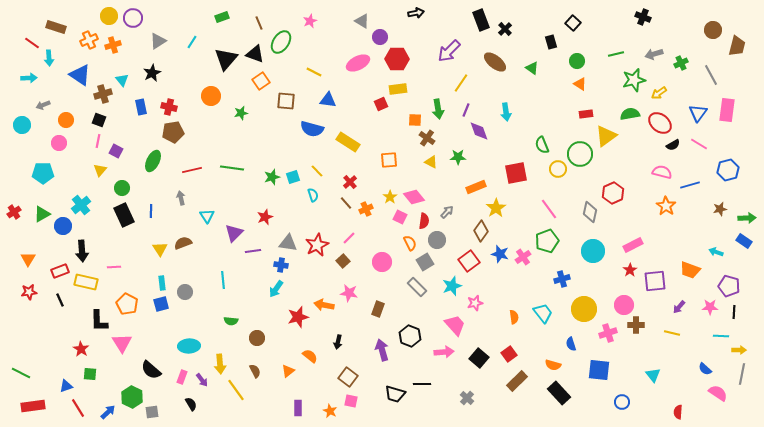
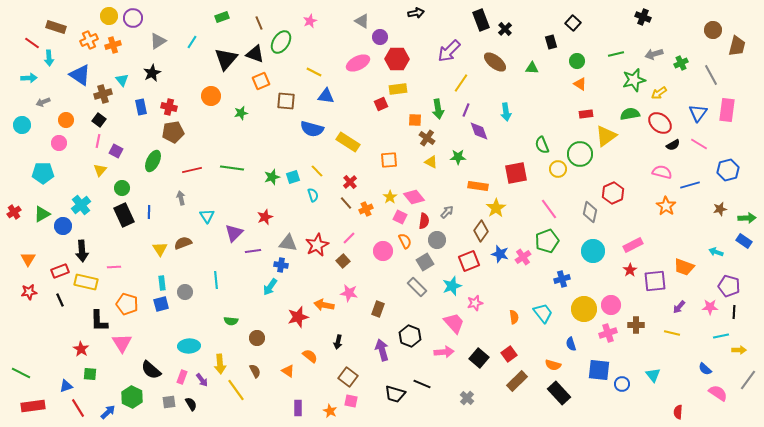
green triangle at (532, 68): rotated 32 degrees counterclockwise
orange square at (261, 81): rotated 12 degrees clockwise
blue triangle at (328, 100): moved 2 px left, 4 px up
gray arrow at (43, 105): moved 3 px up
black square at (99, 120): rotated 16 degrees clockwise
orange rectangle at (476, 187): moved 2 px right, 1 px up; rotated 30 degrees clockwise
blue line at (151, 211): moved 2 px left, 1 px down
orange semicircle at (410, 243): moved 5 px left, 2 px up
red square at (469, 261): rotated 15 degrees clockwise
pink circle at (382, 262): moved 1 px right, 11 px up
orange trapezoid at (690, 270): moved 6 px left, 3 px up
cyan line at (223, 280): moved 7 px left
cyan arrow at (276, 289): moved 6 px left, 2 px up
orange pentagon at (127, 304): rotated 10 degrees counterclockwise
pink circle at (624, 305): moved 13 px left
pink trapezoid at (455, 325): moved 1 px left, 2 px up
cyan line at (721, 336): rotated 14 degrees counterclockwise
orange triangle at (288, 371): rotated 48 degrees counterclockwise
gray line at (742, 374): moved 6 px right, 6 px down; rotated 25 degrees clockwise
black line at (422, 384): rotated 24 degrees clockwise
blue circle at (622, 402): moved 18 px up
gray square at (152, 412): moved 17 px right, 10 px up
